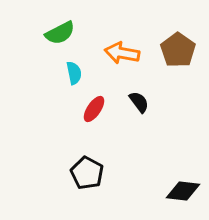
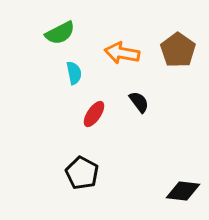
red ellipse: moved 5 px down
black pentagon: moved 5 px left
